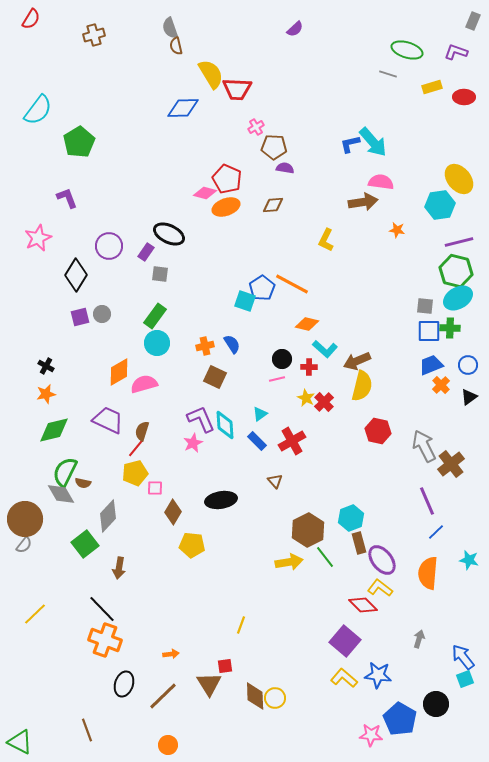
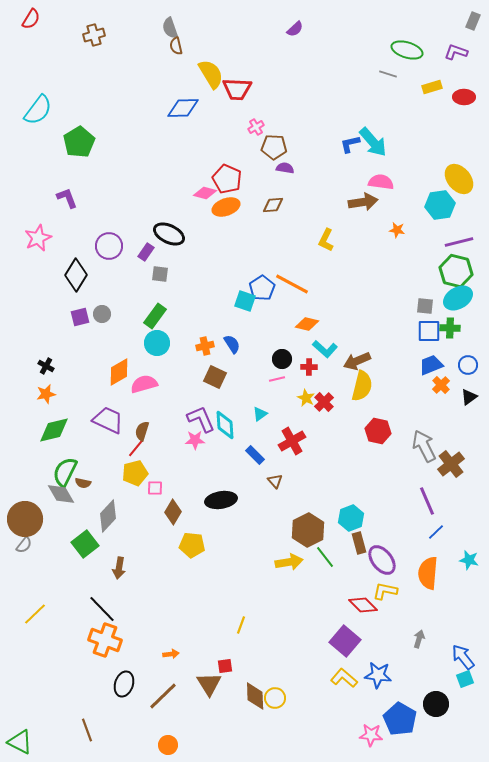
blue rectangle at (257, 441): moved 2 px left, 14 px down
pink star at (193, 443): moved 2 px right, 3 px up; rotated 24 degrees clockwise
yellow L-shape at (380, 588): moved 5 px right, 3 px down; rotated 25 degrees counterclockwise
